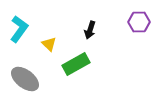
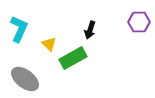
cyan L-shape: rotated 12 degrees counterclockwise
green rectangle: moved 3 px left, 6 px up
